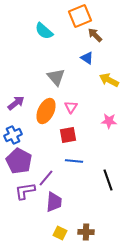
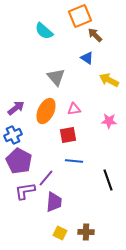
purple arrow: moved 5 px down
pink triangle: moved 3 px right, 2 px down; rotated 48 degrees clockwise
